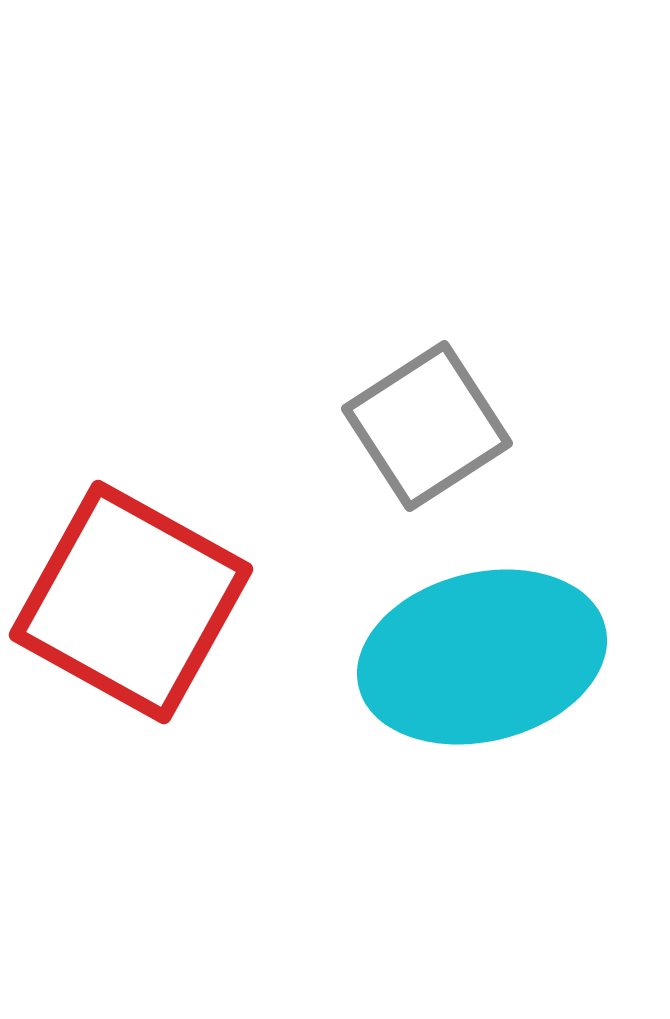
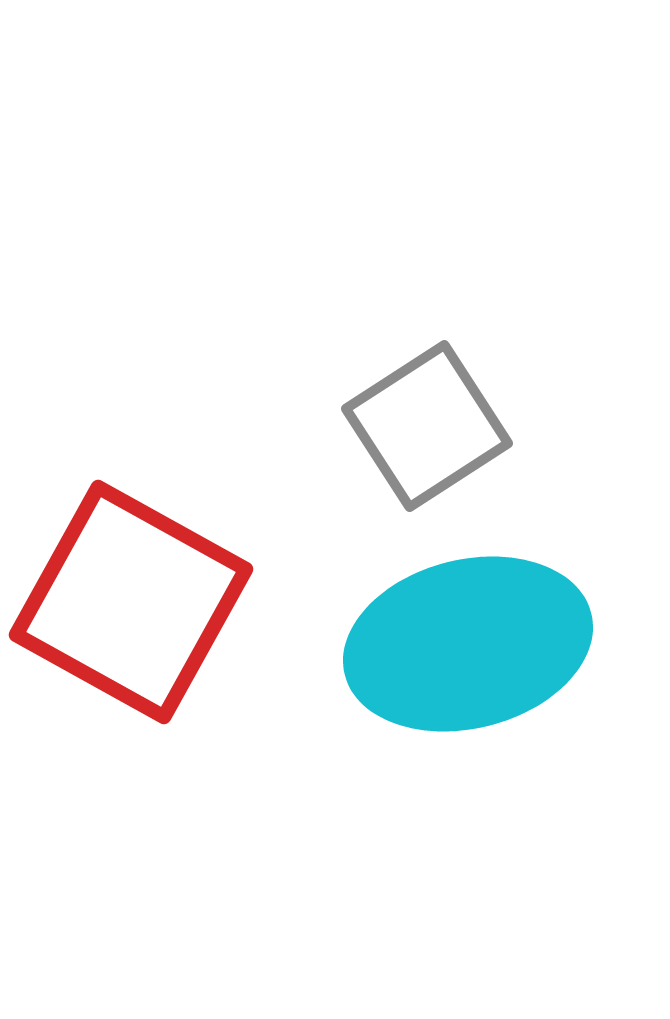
cyan ellipse: moved 14 px left, 13 px up
